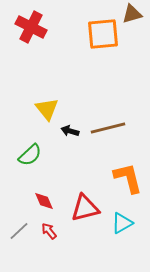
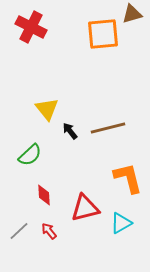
black arrow: rotated 36 degrees clockwise
red diamond: moved 6 px up; rotated 20 degrees clockwise
cyan triangle: moved 1 px left
